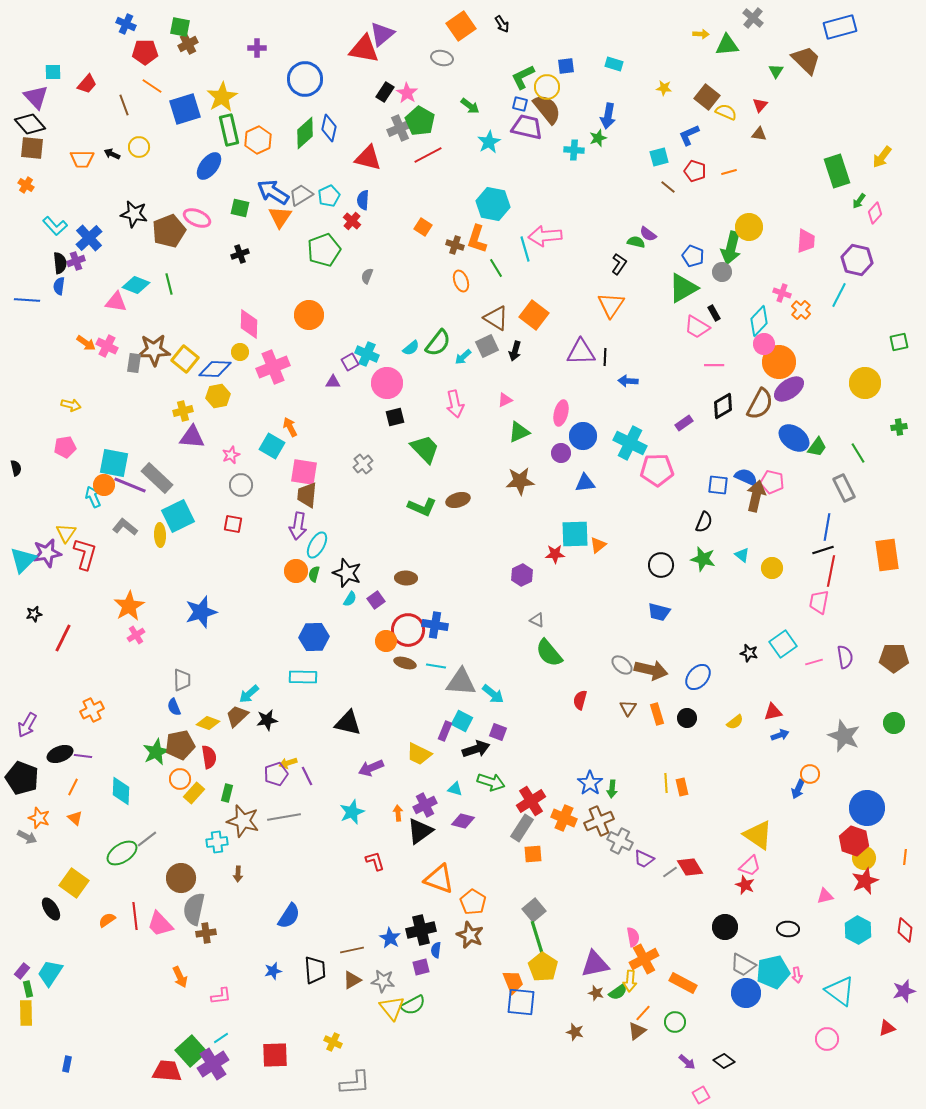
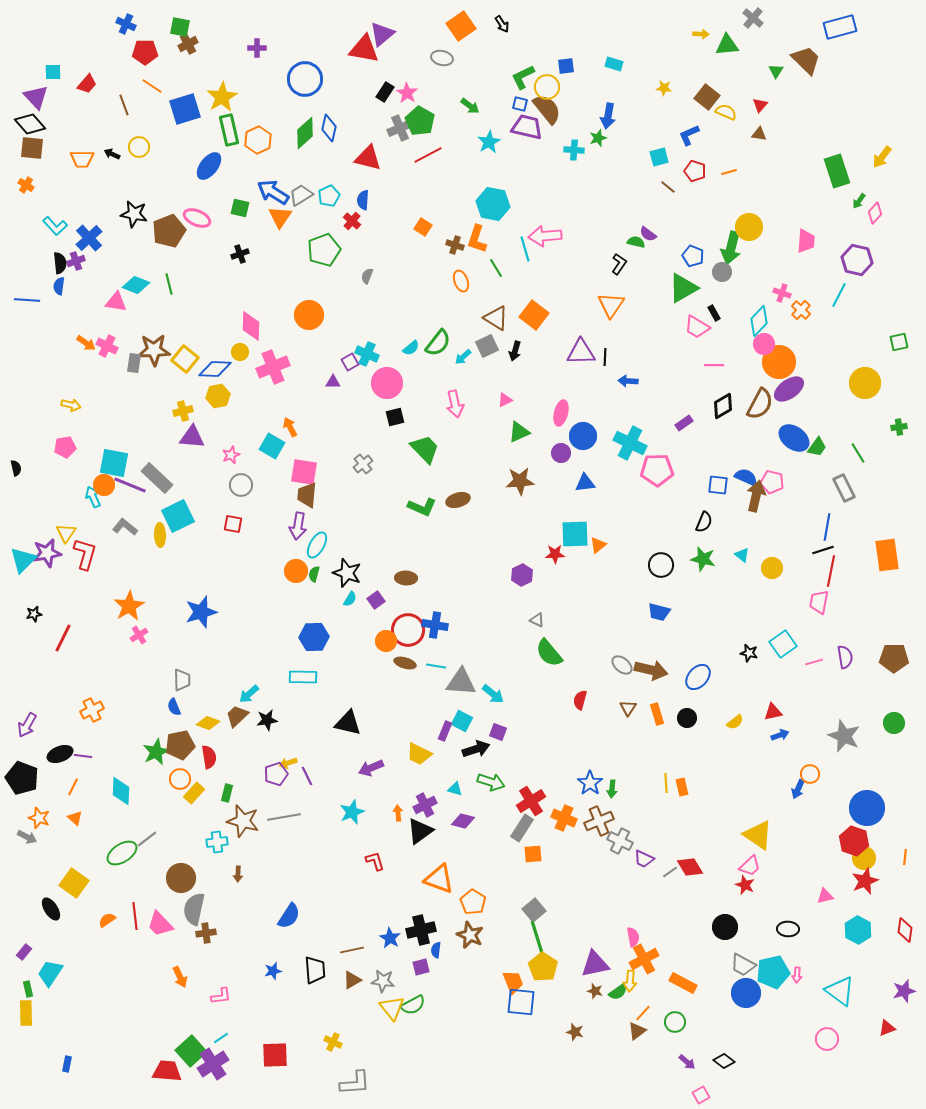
pink diamond at (249, 324): moved 2 px right, 2 px down
pink cross at (136, 635): moved 3 px right
purple rectangle at (22, 971): moved 2 px right, 19 px up
pink arrow at (797, 975): rotated 14 degrees clockwise
brown star at (596, 993): moved 1 px left, 2 px up
